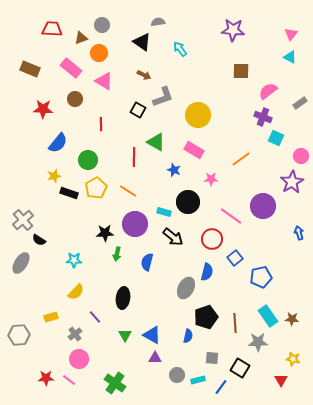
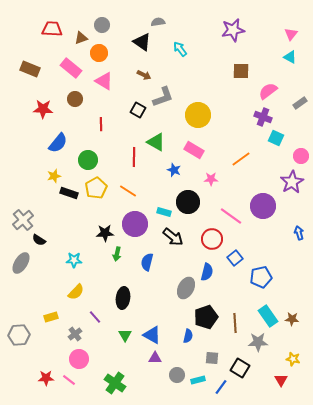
purple star at (233, 30): rotated 15 degrees counterclockwise
